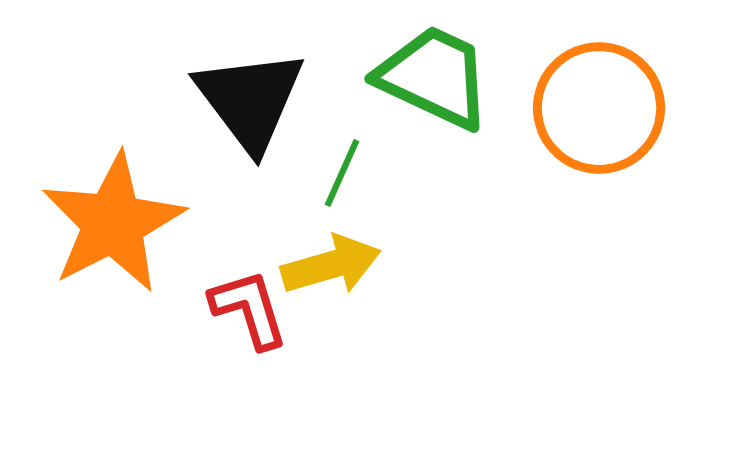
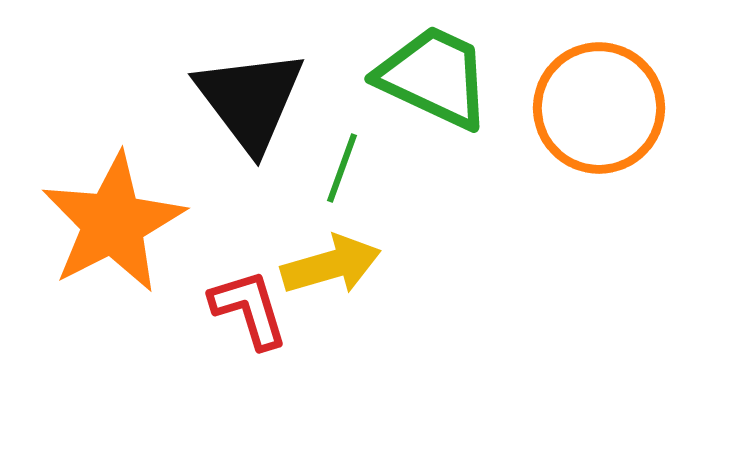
green line: moved 5 px up; rotated 4 degrees counterclockwise
